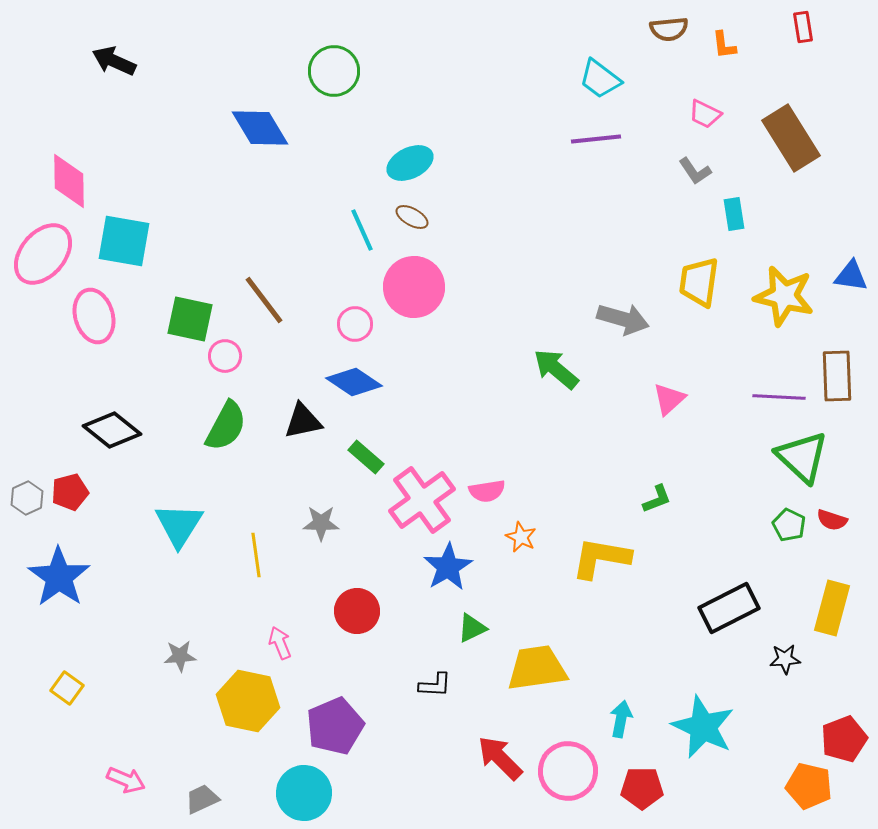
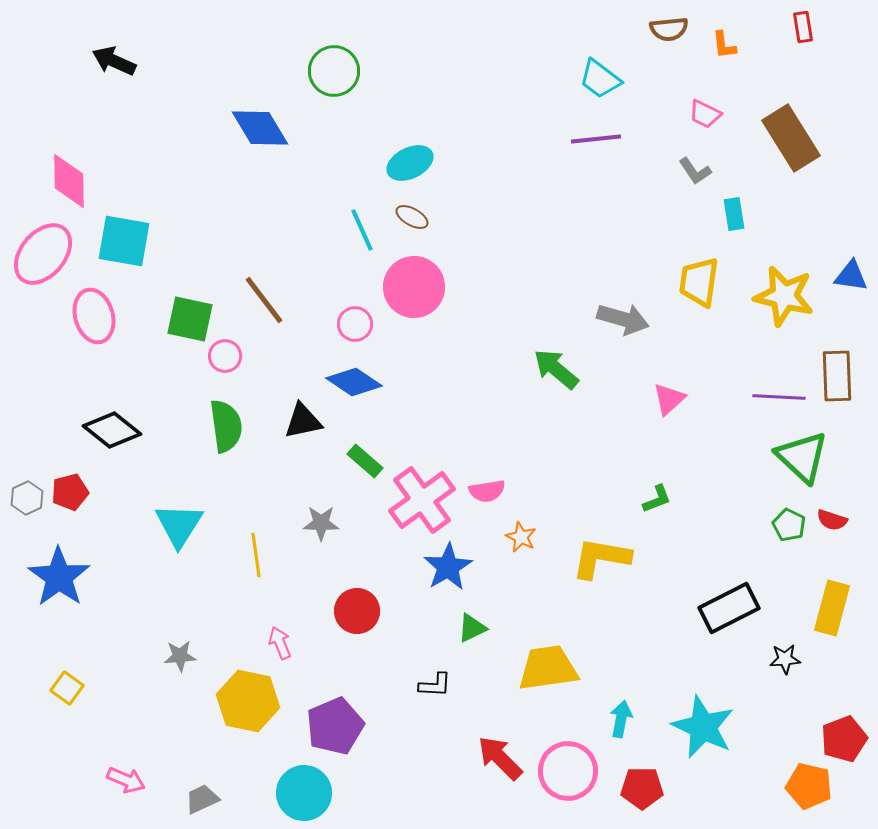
green semicircle at (226, 426): rotated 36 degrees counterclockwise
green rectangle at (366, 457): moved 1 px left, 4 px down
yellow trapezoid at (537, 668): moved 11 px right
